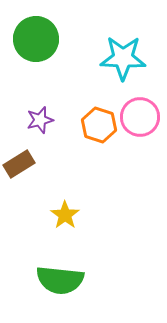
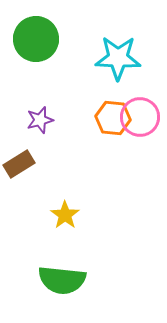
cyan star: moved 5 px left
orange hexagon: moved 14 px right, 7 px up; rotated 12 degrees counterclockwise
green semicircle: moved 2 px right
